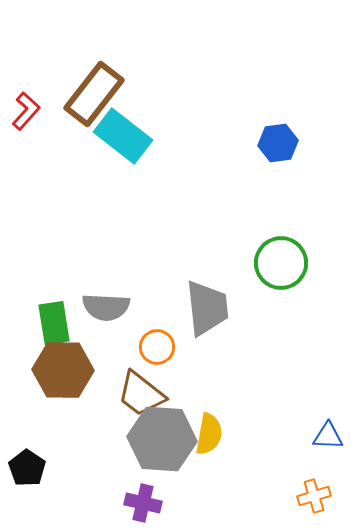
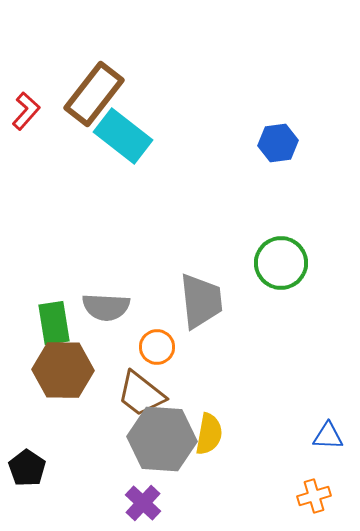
gray trapezoid: moved 6 px left, 7 px up
purple cross: rotated 30 degrees clockwise
